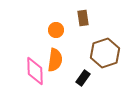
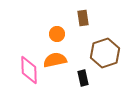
orange circle: moved 1 px right, 4 px down
orange semicircle: rotated 110 degrees counterclockwise
pink diamond: moved 6 px left, 1 px up
black rectangle: rotated 49 degrees counterclockwise
